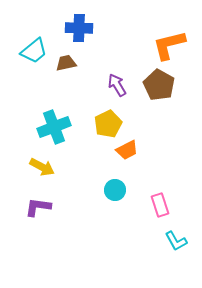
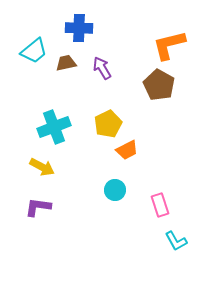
purple arrow: moved 15 px left, 17 px up
